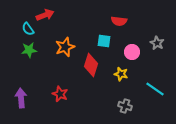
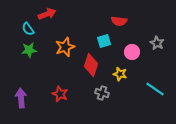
red arrow: moved 2 px right, 1 px up
cyan square: rotated 24 degrees counterclockwise
yellow star: moved 1 px left
gray cross: moved 23 px left, 13 px up
